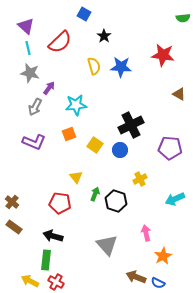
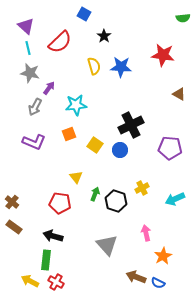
yellow cross: moved 2 px right, 9 px down
